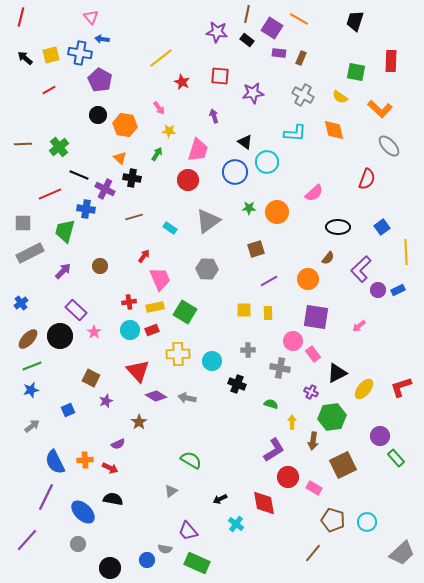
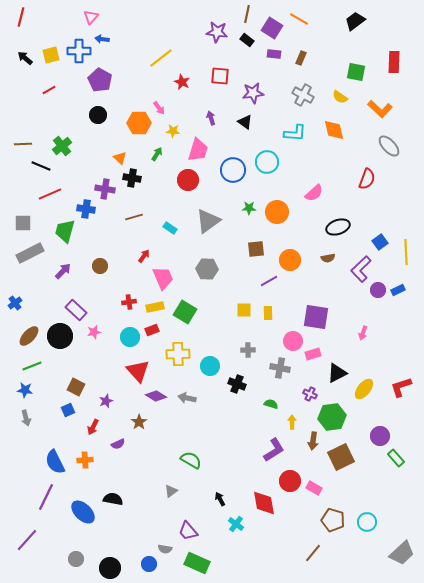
pink triangle at (91, 17): rotated 21 degrees clockwise
black trapezoid at (355, 21): rotated 35 degrees clockwise
blue cross at (80, 53): moved 1 px left, 2 px up; rotated 10 degrees counterclockwise
purple rectangle at (279, 53): moved 5 px left, 1 px down
red rectangle at (391, 61): moved 3 px right, 1 px down
purple arrow at (214, 116): moved 3 px left, 2 px down
orange hexagon at (125, 125): moved 14 px right, 2 px up; rotated 10 degrees counterclockwise
yellow star at (169, 131): moved 4 px right
black triangle at (245, 142): moved 20 px up
green cross at (59, 147): moved 3 px right, 1 px up
blue circle at (235, 172): moved 2 px left, 2 px up
black line at (79, 175): moved 38 px left, 9 px up
purple cross at (105, 189): rotated 18 degrees counterclockwise
black ellipse at (338, 227): rotated 20 degrees counterclockwise
blue square at (382, 227): moved 2 px left, 15 px down
brown square at (256, 249): rotated 12 degrees clockwise
brown semicircle at (328, 258): rotated 40 degrees clockwise
pink trapezoid at (160, 279): moved 3 px right, 1 px up
orange circle at (308, 279): moved 18 px left, 19 px up
blue cross at (21, 303): moved 6 px left
pink arrow at (359, 326): moved 4 px right, 7 px down; rotated 32 degrees counterclockwise
cyan circle at (130, 330): moved 7 px down
pink star at (94, 332): rotated 24 degrees clockwise
brown ellipse at (28, 339): moved 1 px right, 3 px up
pink rectangle at (313, 354): rotated 70 degrees counterclockwise
cyan circle at (212, 361): moved 2 px left, 5 px down
brown square at (91, 378): moved 15 px left, 9 px down
blue star at (31, 390): moved 6 px left; rotated 21 degrees clockwise
purple cross at (311, 392): moved 1 px left, 2 px down
gray arrow at (32, 426): moved 6 px left, 8 px up; rotated 112 degrees clockwise
brown square at (343, 465): moved 2 px left, 8 px up
red arrow at (110, 468): moved 17 px left, 41 px up; rotated 91 degrees clockwise
red circle at (288, 477): moved 2 px right, 4 px down
black arrow at (220, 499): rotated 88 degrees clockwise
gray circle at (78, 544): moved 2 px left, 15 px down
blue circle at (147, 560): moved 2 px right, 4 px down
